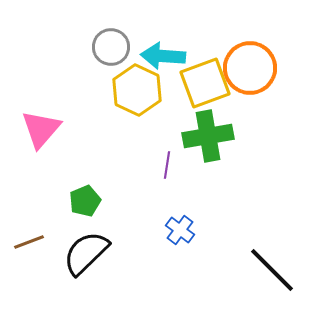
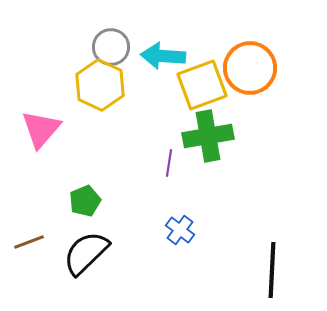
yellow square: moved 3 px left, 2 px down
yellow hexagon: moved 37 px left, 5 px up
purple line: moved 2 px right, 2 px up
black line: rotated 48 degrees clockwise
